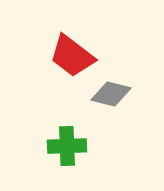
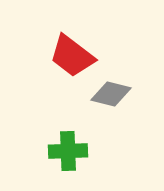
green cross: moved 1 px right, 5 px down
